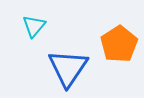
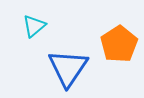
cyan triangle: rotated 10 degrees clockwise
